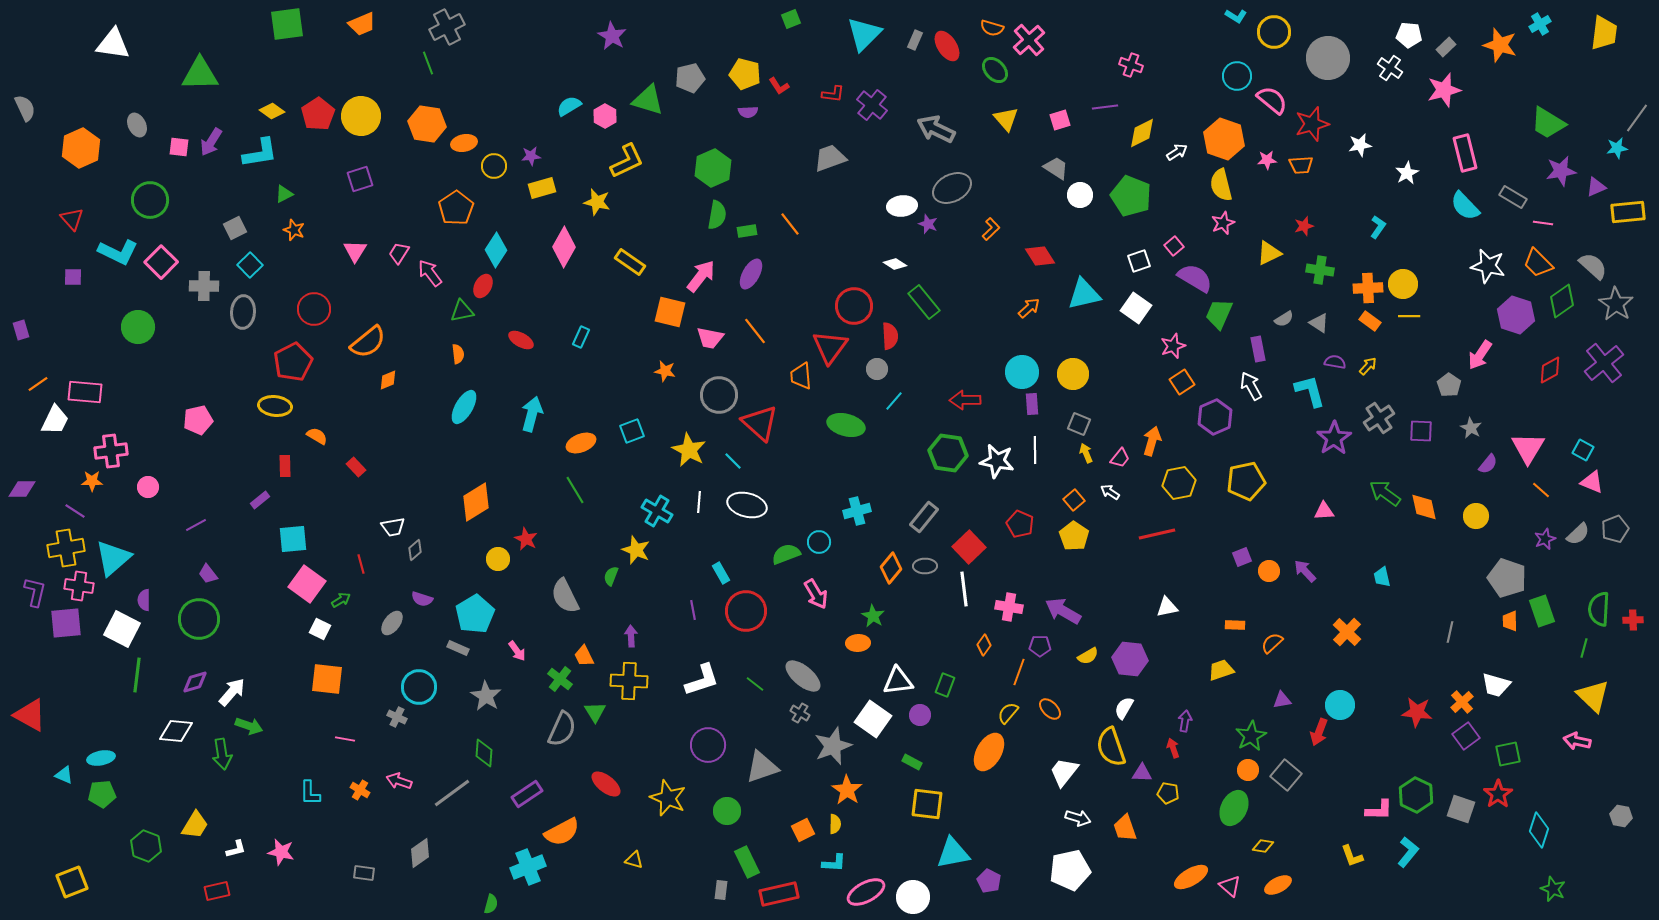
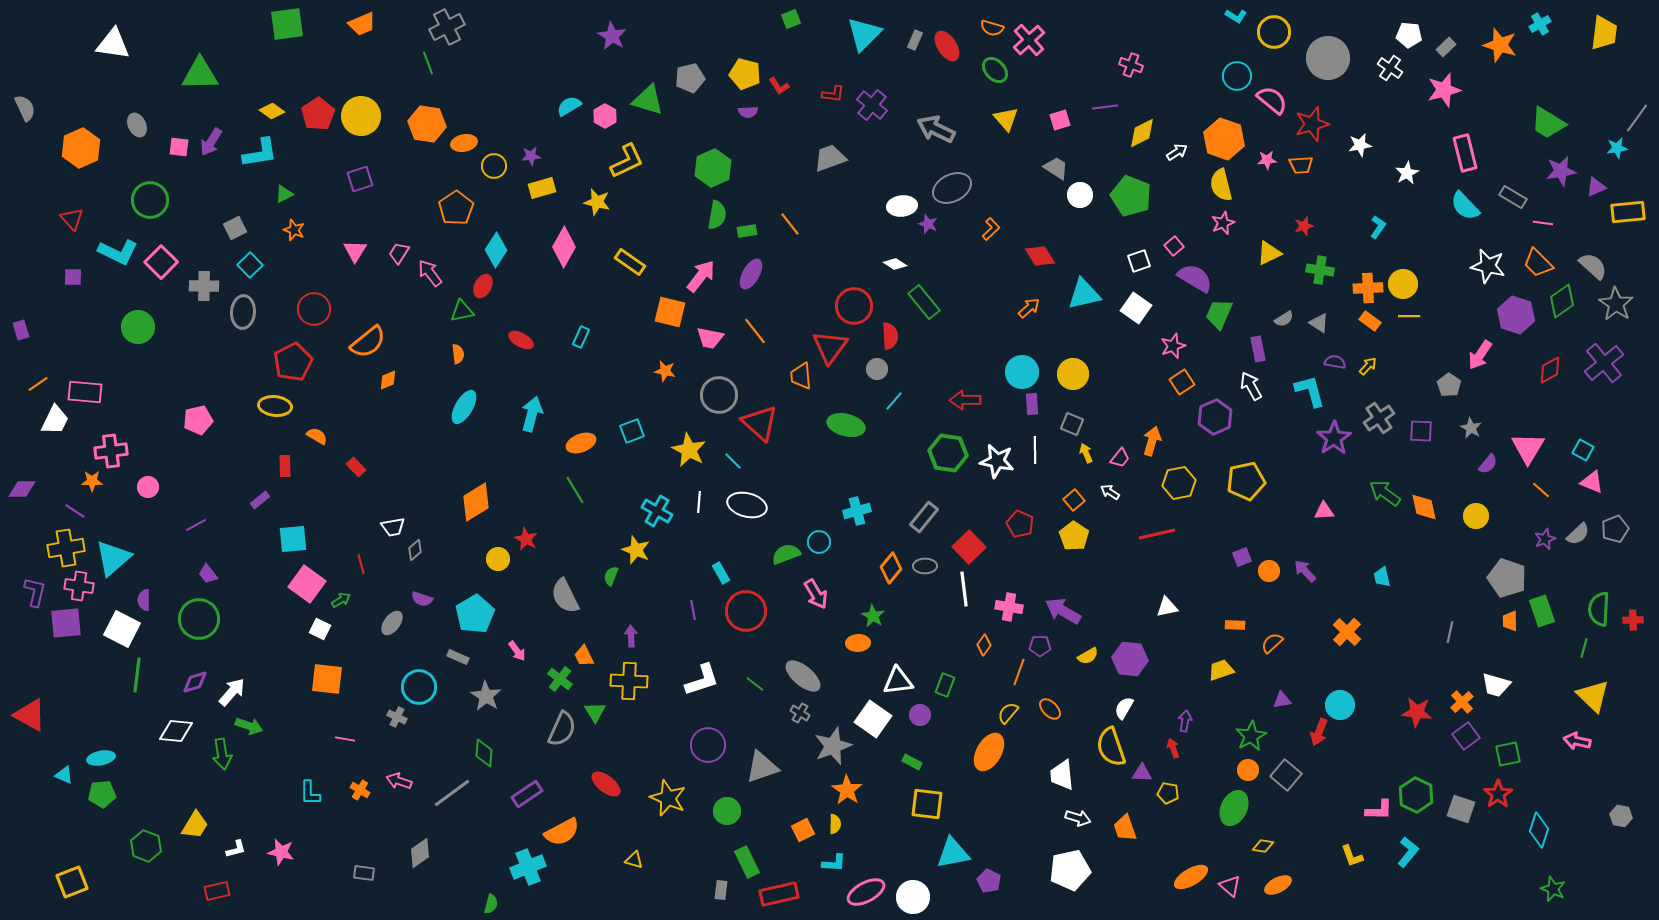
gray square at (1079, 424): moved 7 px left
gray rectangle at (458, 648): moved 9 px down
white trapezoid at (1064, 772): moved 2 px left, 3 px down; rotated 44 degrees counterclockwise
